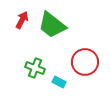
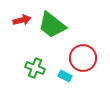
red arrow: rotated 48 degrees clockwise
red circle: moved 2 px left, 4 px up
cyan rectangle: moved 6 px right, 6 px up
